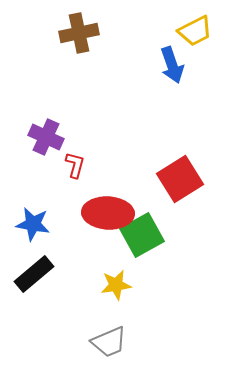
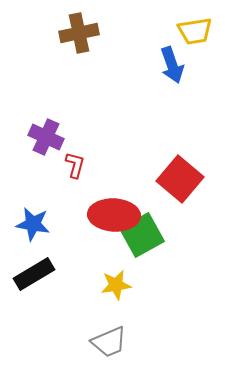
yellow trapezoid: rotated 18 degrees clockwise
red square: rotated 18 degrees counterclockwise
red ellipse: moved 6 px right, 2 px down
black rectangle: rotated 9 degrees clockwise
